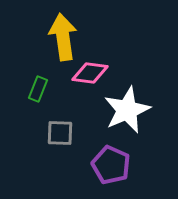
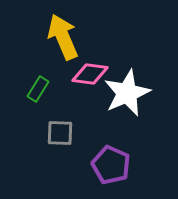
yellow arrow: rotated 15 degrees counterclockwise
pink diamond: moved 1 px down
green rectangle: rotated 10 degrees clockwise
white star: moved 17 px up
